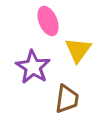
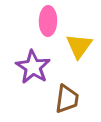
pink ellipse: rotated 24 degrees clockwise
yellow triangle: moved 1 px right, 4 px up
